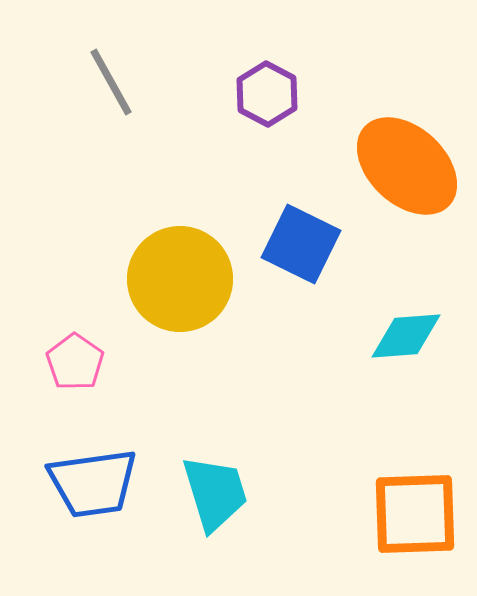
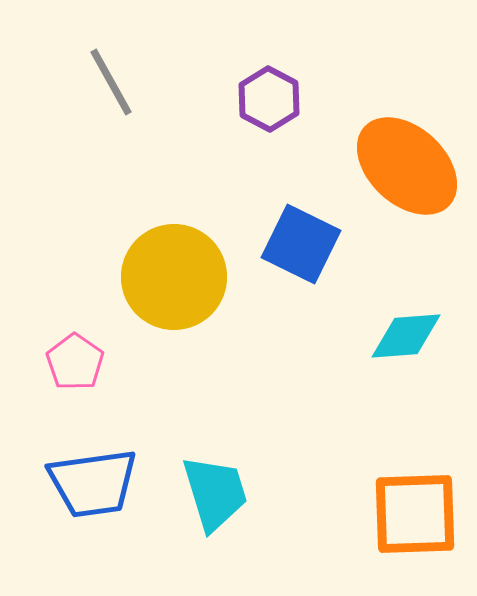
purple hexagon: moved 2 px right, 5 px down
yellow circle: moved 6 px left, 2 px up
